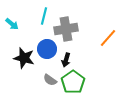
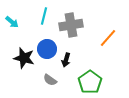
cyan arrow: moved 2 px up
gray cross: moved 5 px right, 4 px up
green pentagon: moved 17 px right
